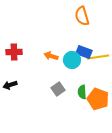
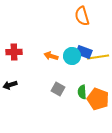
cyan circle: moved 4 px up
gray square: rotated 24 degrees counterclockwise
